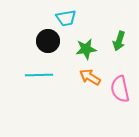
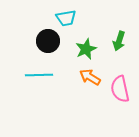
green star: rotated 15 degrees counterclockwise
